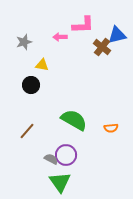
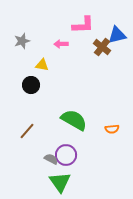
pink arrow: moved 1 px right, 7 px down
gray star: moved 2 px left, 1 px up
orange semicircle: moved 1 px right, 1 px down
